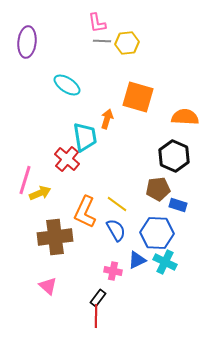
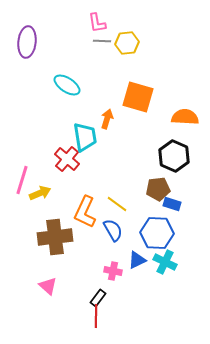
pink line: moved 3 px left
blue rectangle: moved 6 px left, 1 px up
blue semicircle: moved 3 px left
